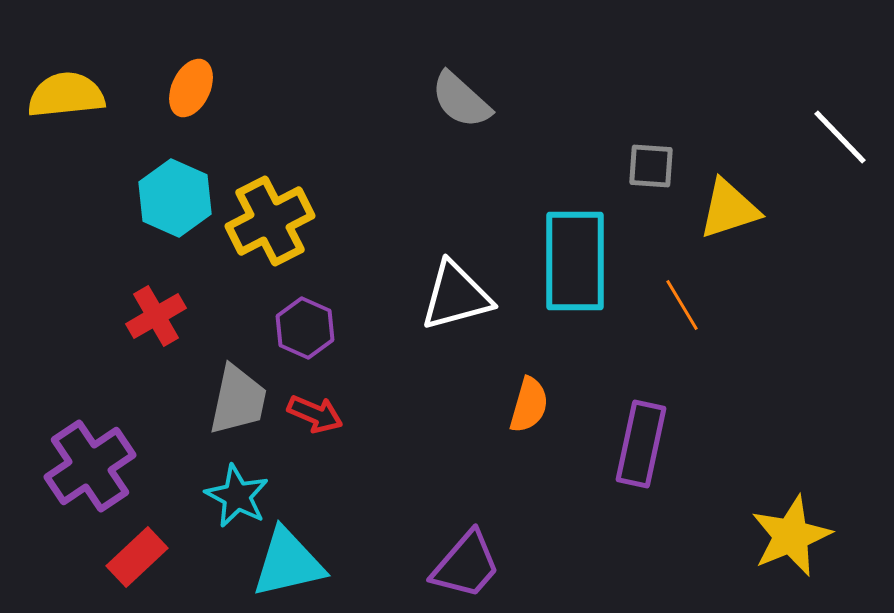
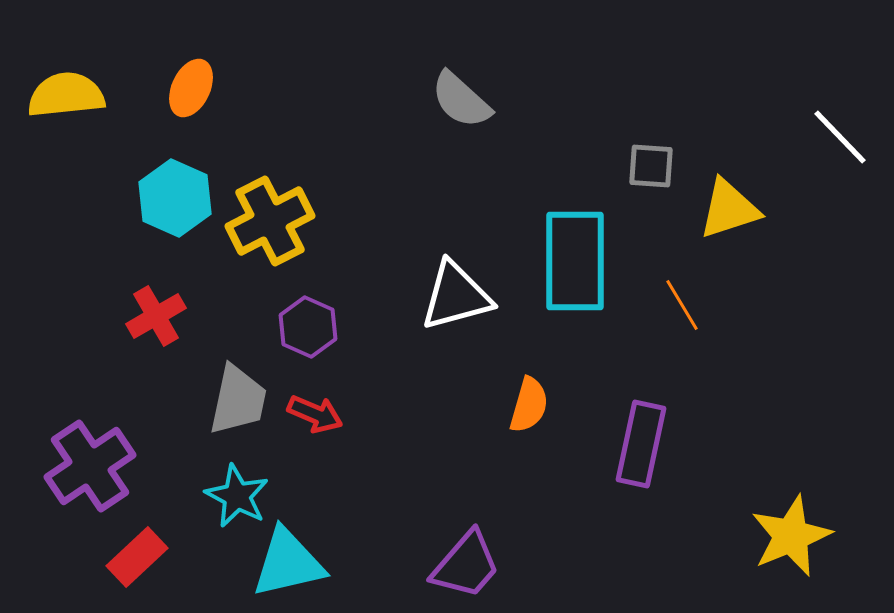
purple hexagon: moved 3 px right, 1 px up
